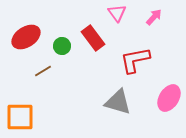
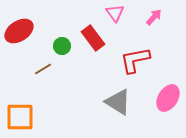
pink triangle: moved 2 px left
red ellipse: moved 7 px left, 6 px up
brown line: moved 2 px up
pink ellipse: moved 1 px left
gray triangle: rotated 16 degrees clockwise
